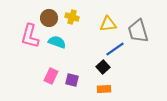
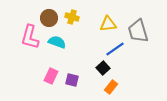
pink L-shape: moved 1 px down
black square: moved 1 px down
orange rectangle: moved 7 px right, 2 px up; rotated 48 degrees counterclockwise
